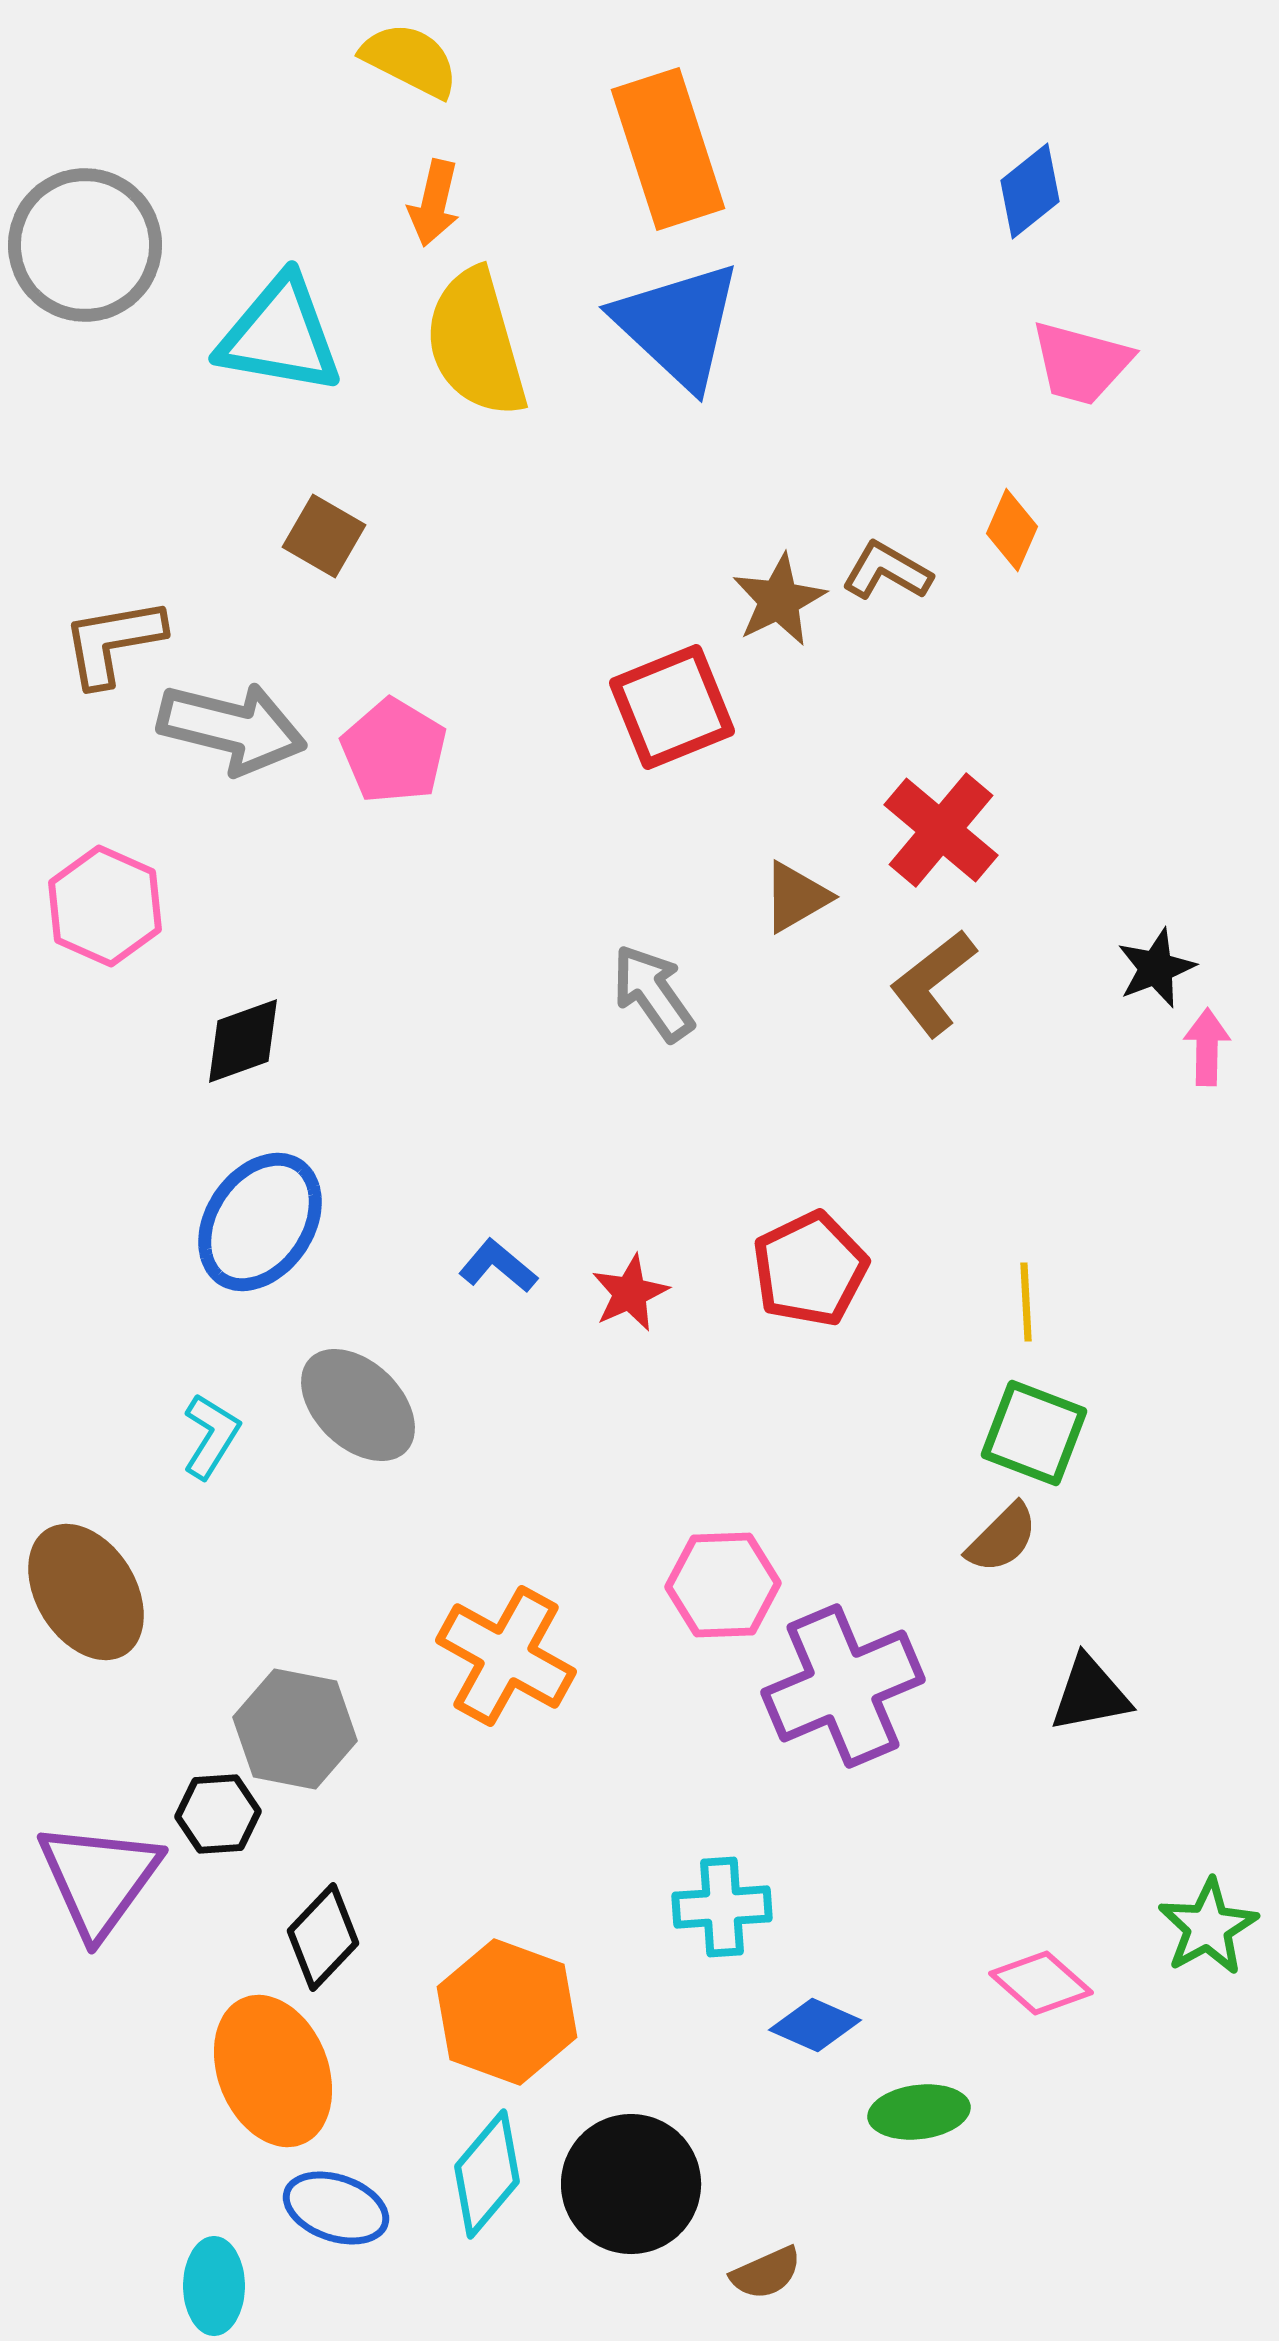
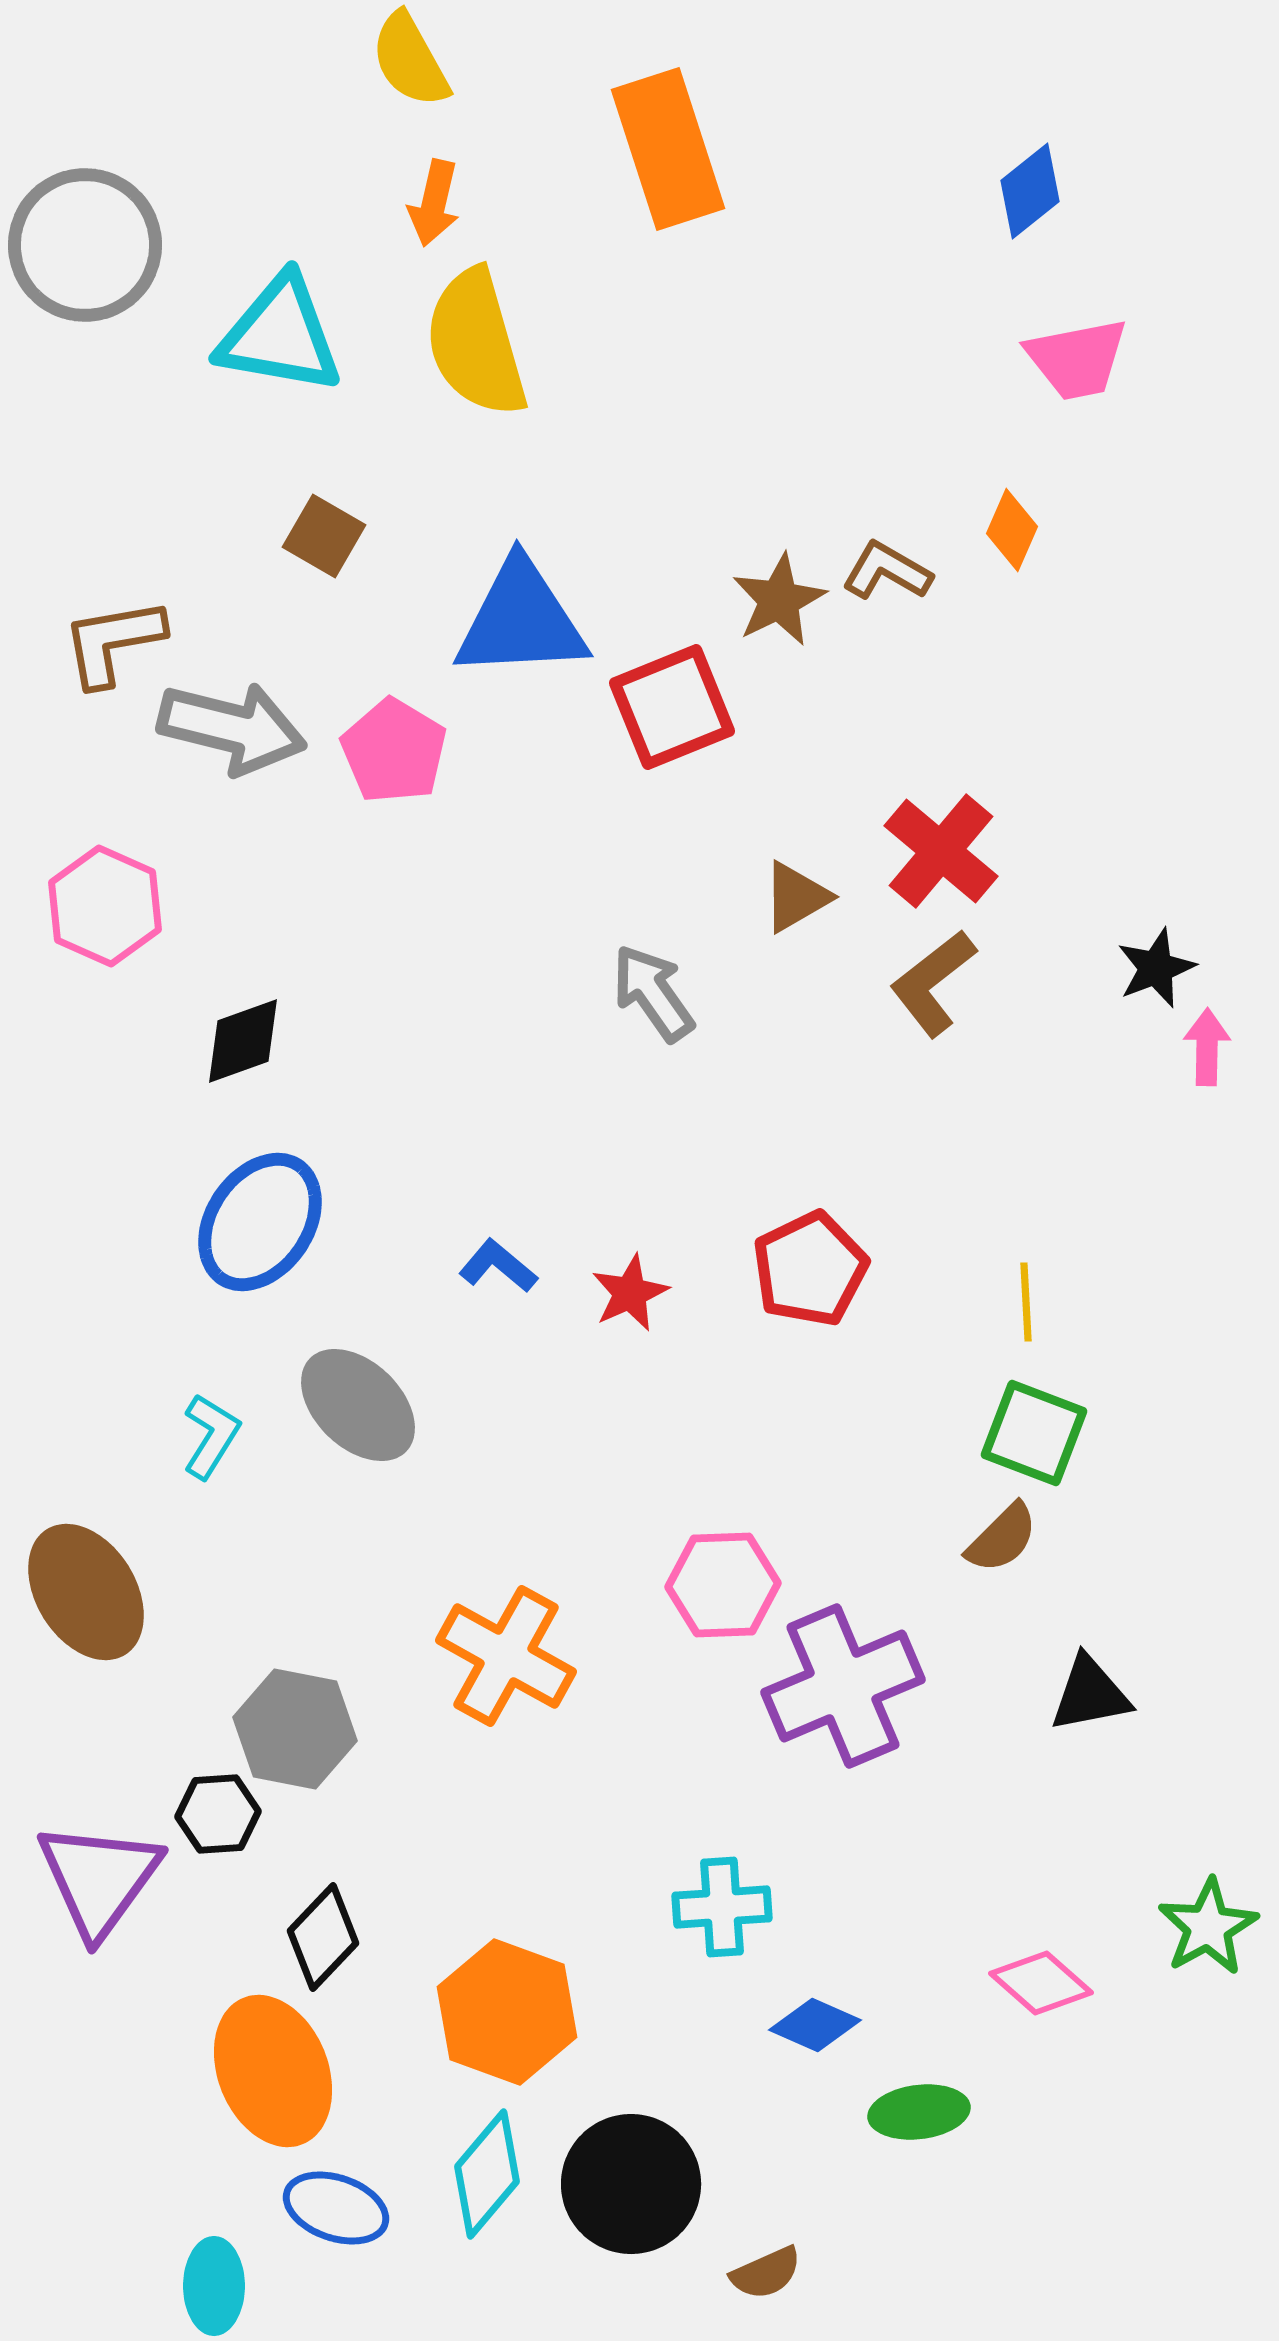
yellow semicircle at (410, 60): rotated 146 degrees counterclockwise
blue triangle at (678, 325): moved 157 px left, 295 px down; rotated 46 degrees counterclockwise
pink trapezoid at (1081, 363): moved 4 px left, 4 px up; rotated 26 degrees counterclockwise
red cross at (941, 830): moved 21 px down
